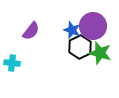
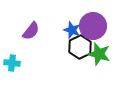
green star: moved 1 px left, 1 px down
